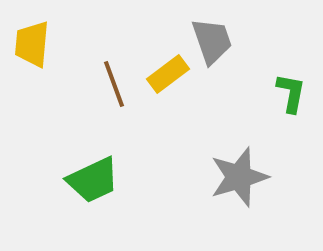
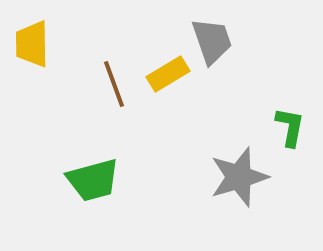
yellow trapezoid: rotated 6 degrees counterclockwise
yellow rectangle: rotated 6 degrees clockwise
green L-shape: moved 1 px left, 34 px down
green trapezoid: rotated 10 degrees clockwise
